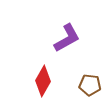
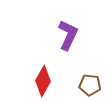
purple L-shape: moved 1 px right, 3 px up; rotated 36 degrees counterclockwise
